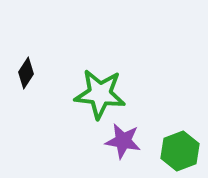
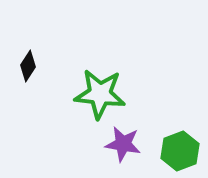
black diamond: moved 2 px right, 7 px up
purple star: moved 3 px down
